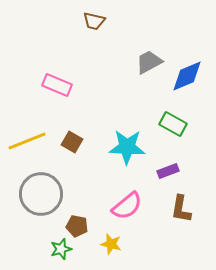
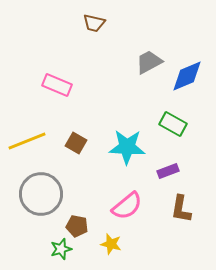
brown trapezoid: moved 2 px down
brown square: moved 4 px right, 1 px down
